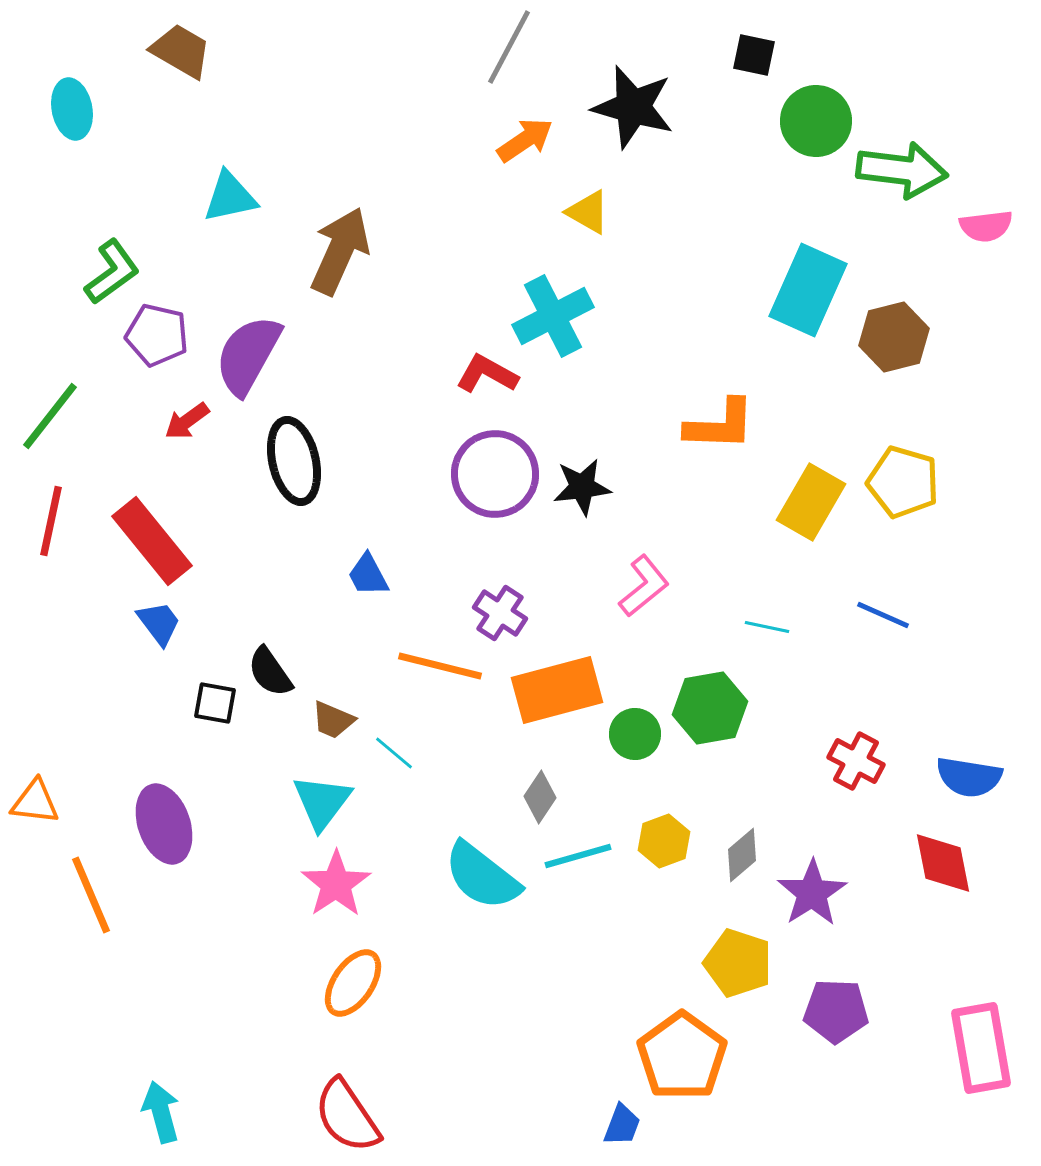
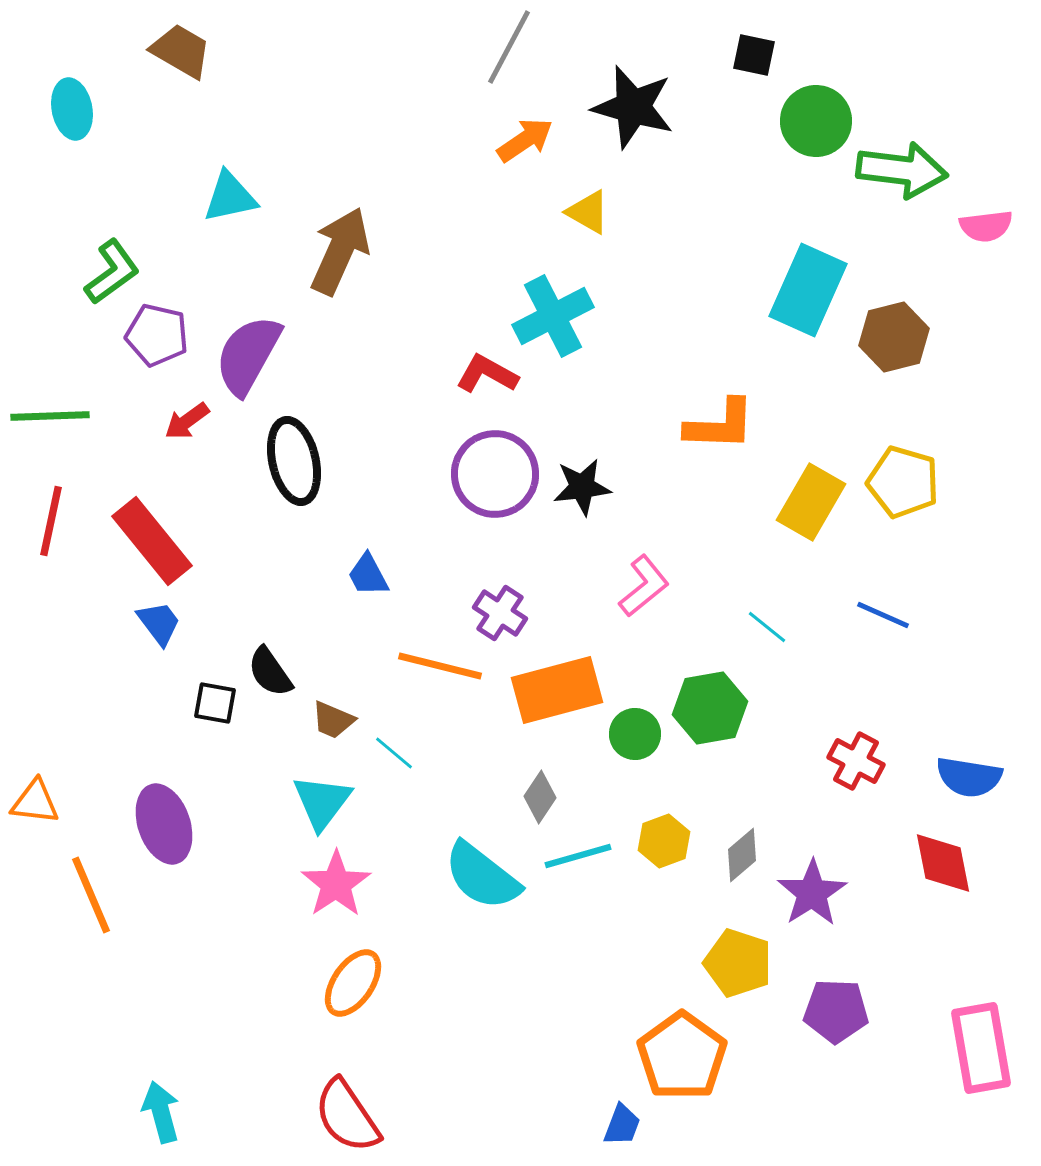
green line at (50, 416): rotated 50 degrees clockwise
cyan line at (767, 627): rotated 27 degrees clockwise
